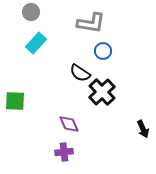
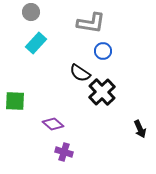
purple diamond: moved 16 px left; rotated 25 degrees counterclockwise
black arrow: moved 3 px left
purple cross: rotated 24 degrees clockwise
